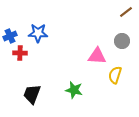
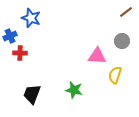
blue star: moved 7 px left, 15 px up; rotated 18 degrees clockwise
